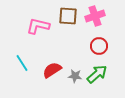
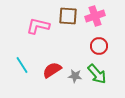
cyan line: moved 2 px down
green arrow: rotated 90 degrees clockwise
